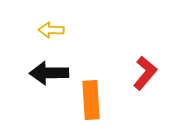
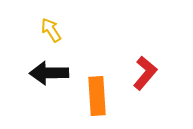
yellow arrow: rotated 55 degrees clockwise
orange rectangle: moved 6 px right, 4 px up
